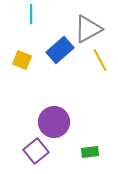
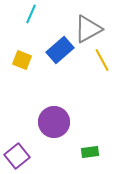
cyan line: rotated 24 degrees clockwise
yellow line: moved 2 px right
purple square: moved 19 px left, 5 px down
